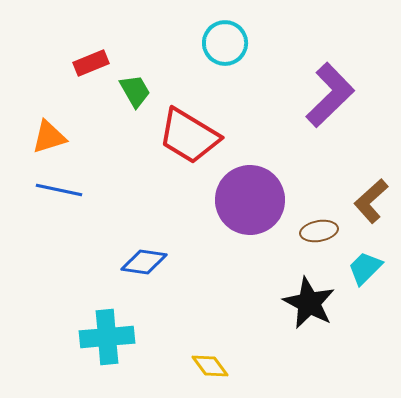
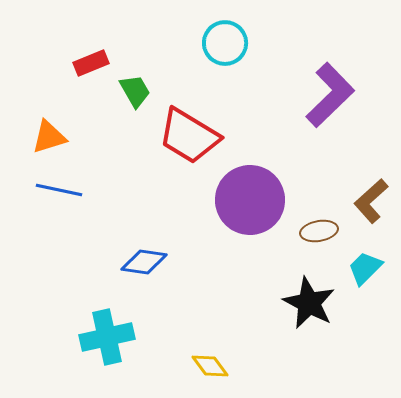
cyan cross: rotated 8 degrees counterclockwise
